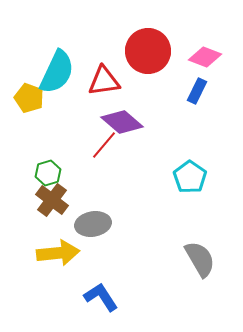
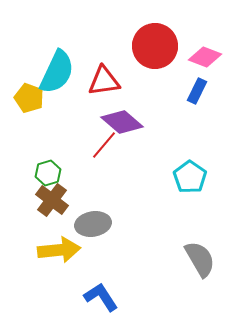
red circle: moved 7 px right, 5 px up
yellow arrow: moved 1 px right, 3 px up
